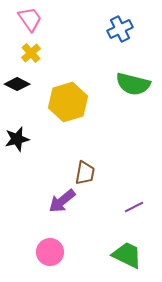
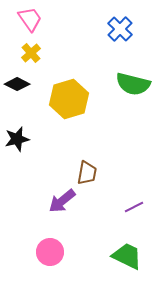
blue cross: rotated 20 degrees counterclockwise
yellow hexagon: moved 1 px right, 3 px up
brown trapezoid: moved 2 px right
green trapezoid: moved 1 px down
